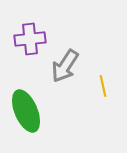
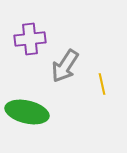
yellow line: moved 1 px left, 2 px up
green ellipse: moved 1 px right, 1 px down; rotated 54 degrees counterclockwise
